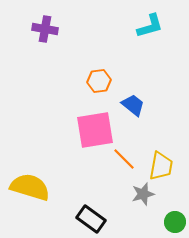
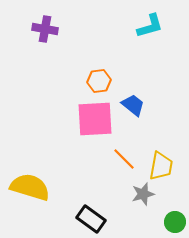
pink square: moved 11 px up; rotated 6 degrees clockwise
